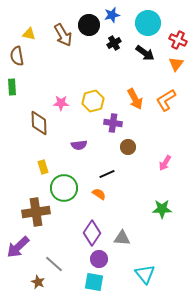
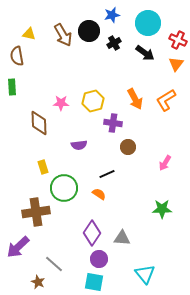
black circle: moved 6 px down
